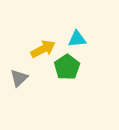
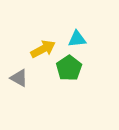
green pentagon: moved 2 px right, 1 px down
gray triangle: rotated 48 degrees counterclockwise
